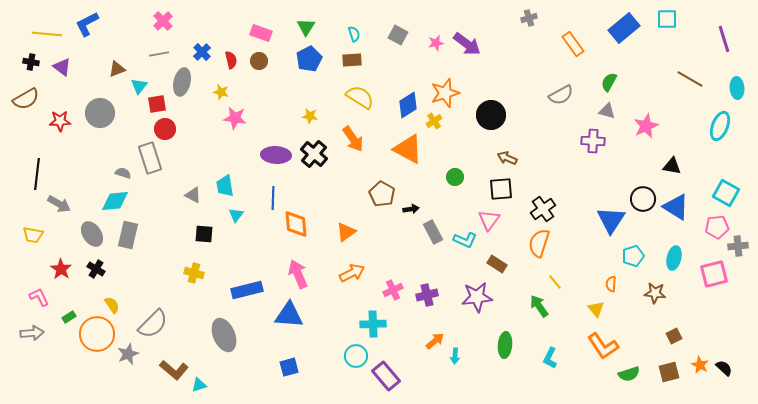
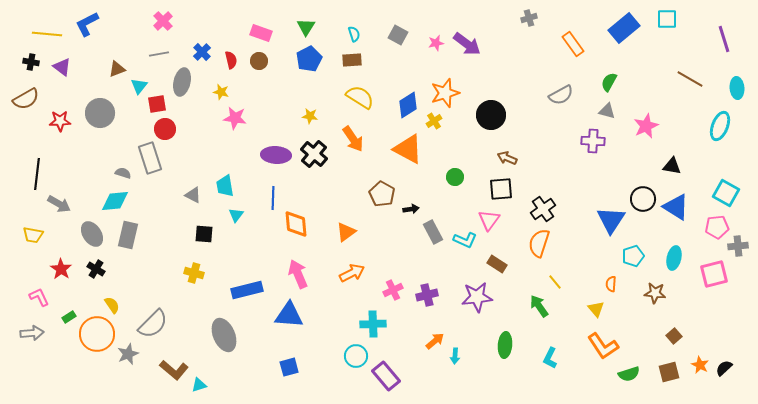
brown square at (674, 336): rotated 14 degrees counterclockwise
black semicircle at (724, 368): rotated 84 degrees counterclockwise
